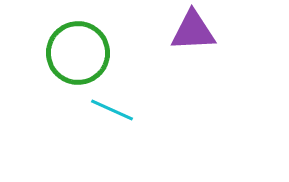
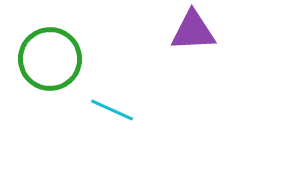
green circle: moved 28 px left, 6 px down
